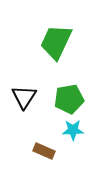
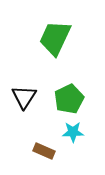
green trapezoid: moved 1 px left, 4 px up
green pentagon: rotated 16 degrees counterclockwise
cyan star: moved 2 px down
